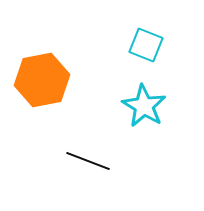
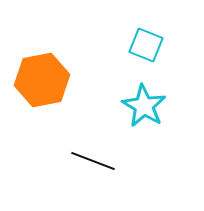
black line: moved 5 px right
